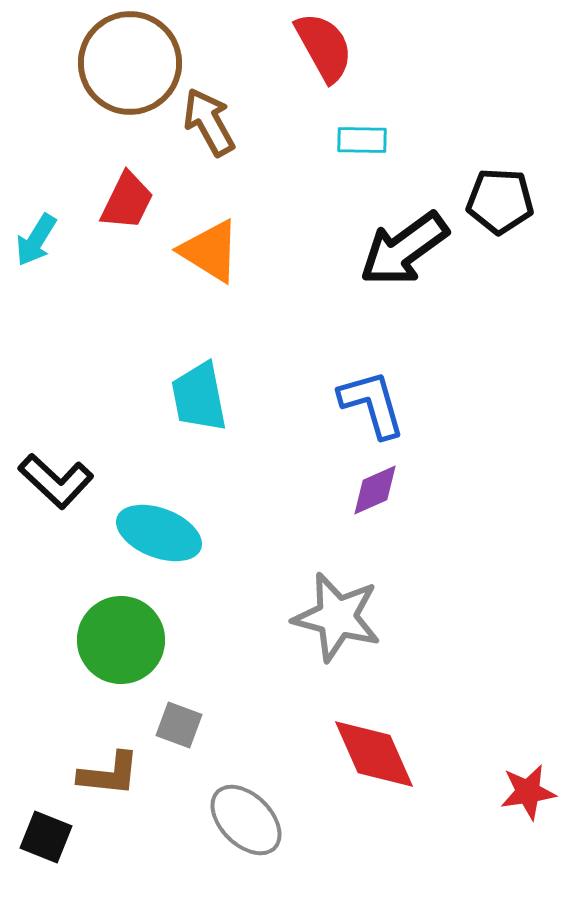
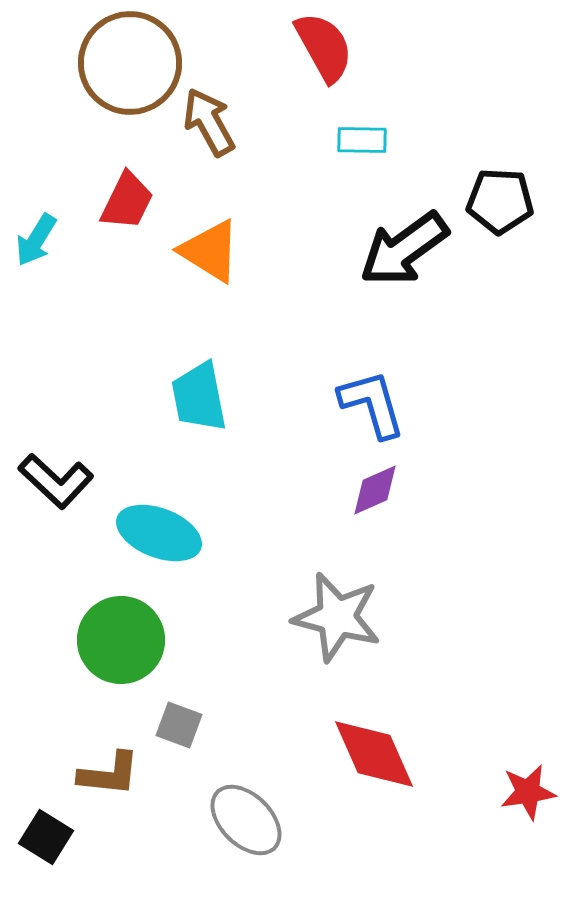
black square: rotated 10 degrees clockwise
